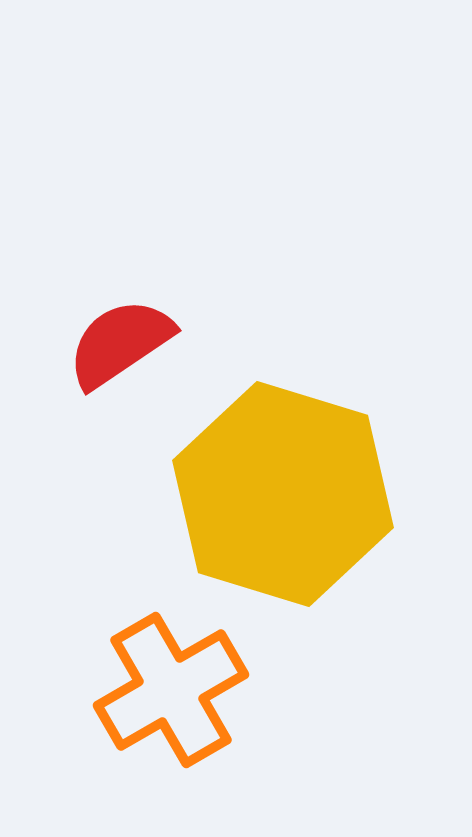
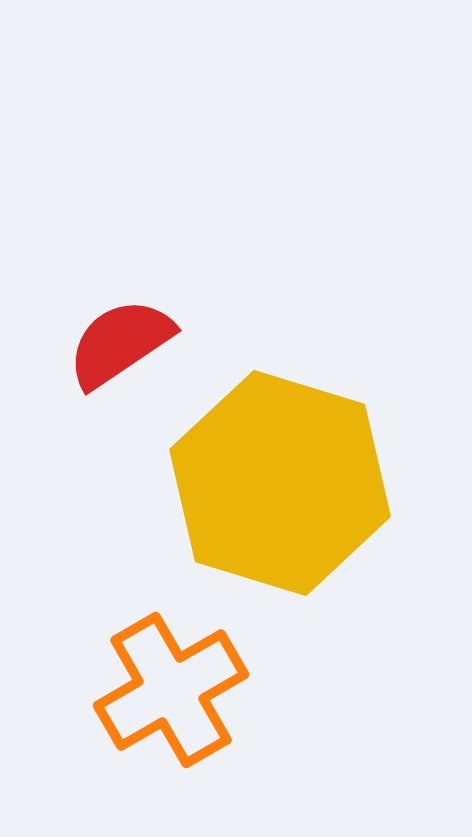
yellow hexagon: moved 3 px left, 11 px up
